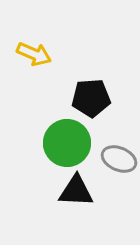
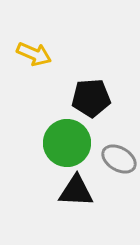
gray ellipse: rotated 8 degrees clockwise
